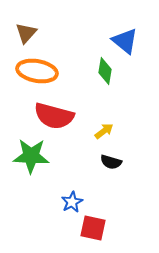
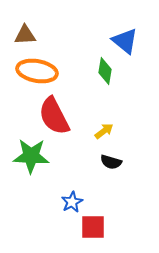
brown triangle: moved 1 px left, 2 px down; rotated 45 degrees clockwise
red semicircle: rotated 48 degrees clockwise
red square: moved 1 px up; rotated 12 degrees counterclockwise
